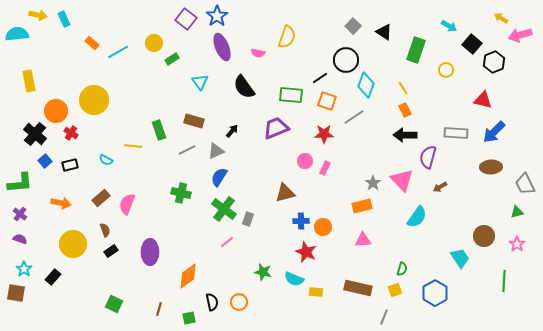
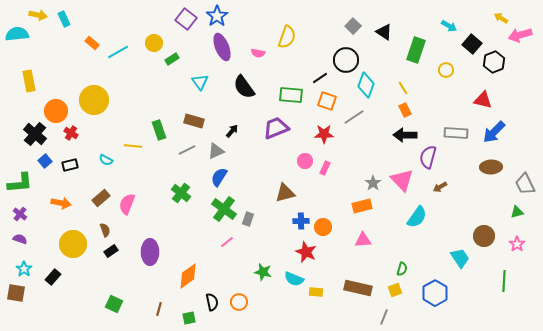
green cross at (181, 193): rotated 24 degrees clockwise
